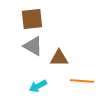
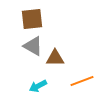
brown triangle: moved 4 px left
orange line: rotated 25 degrees counterclockwise
